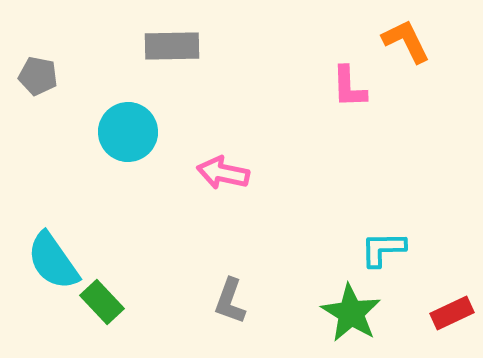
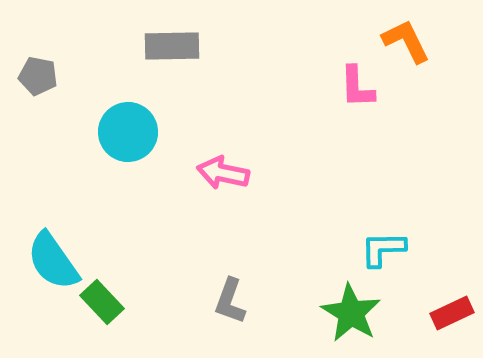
pink L-shape: moved 8 px right
